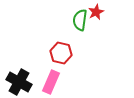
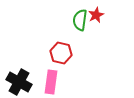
red star: moved 3 px down
pink rectangle: rotated 15 degrees counterclockwise
